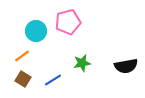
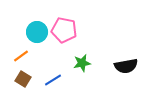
pink pentagon: moved 4 px left, 8 px down; rotated 25 degrees clockwise
cyan circle: moved 1 px right, 1 px down
orange line: moved 1 px left
